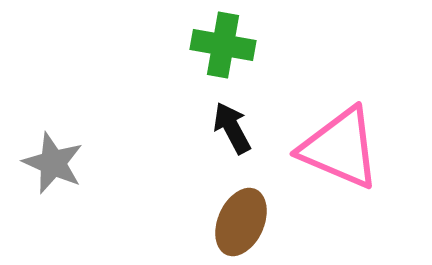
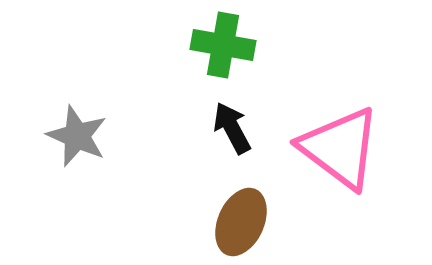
pink triangle: rotated 14 degrees clockwise
gray star: moved 24 px right, 27 px up
